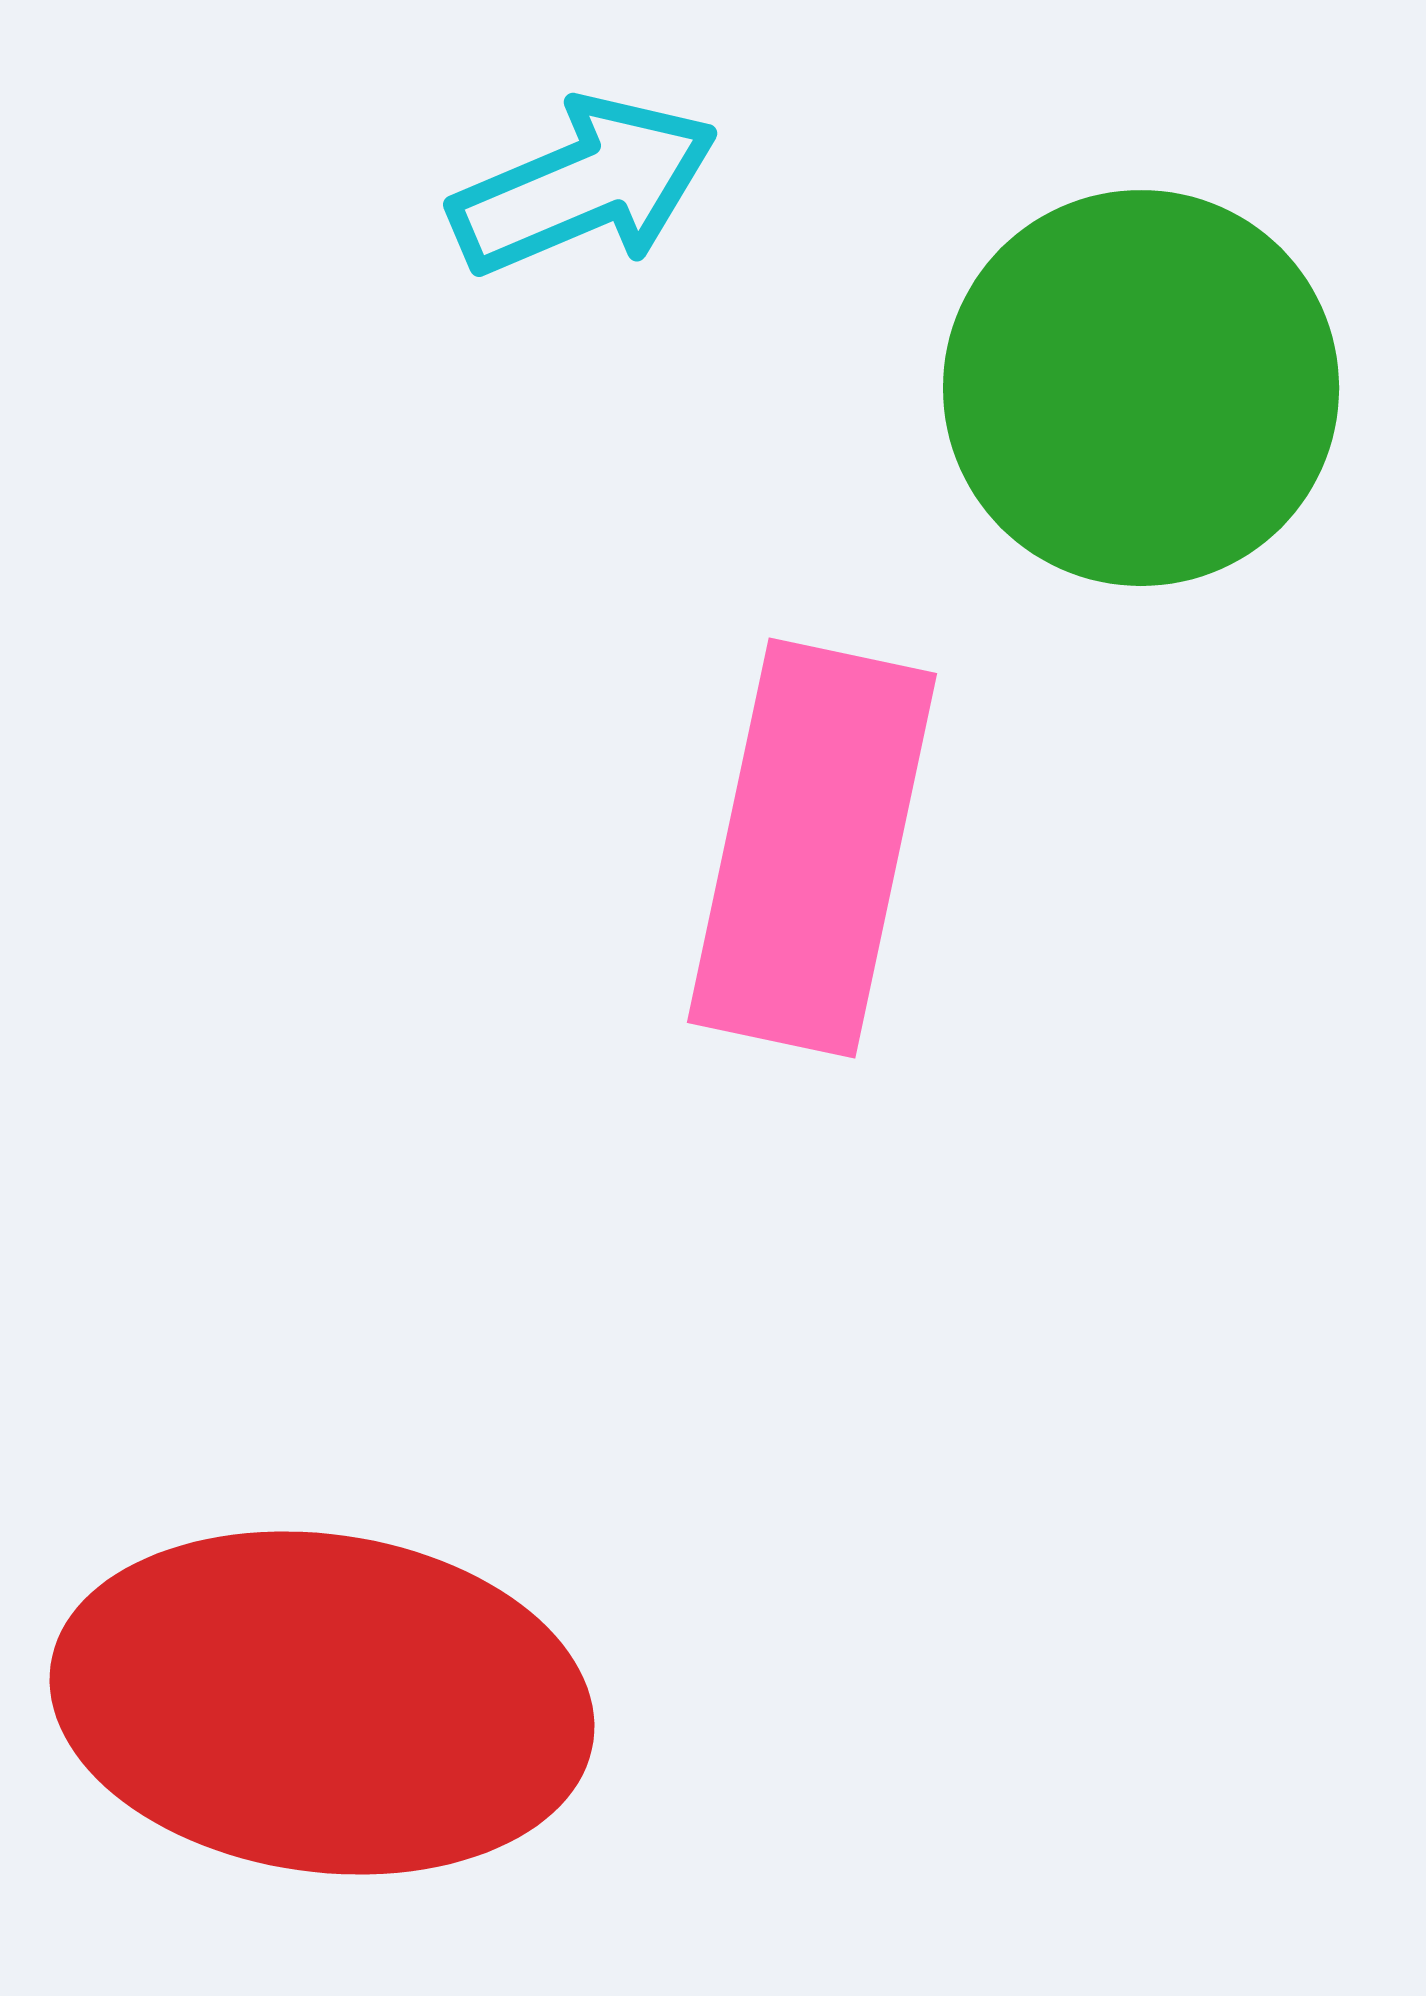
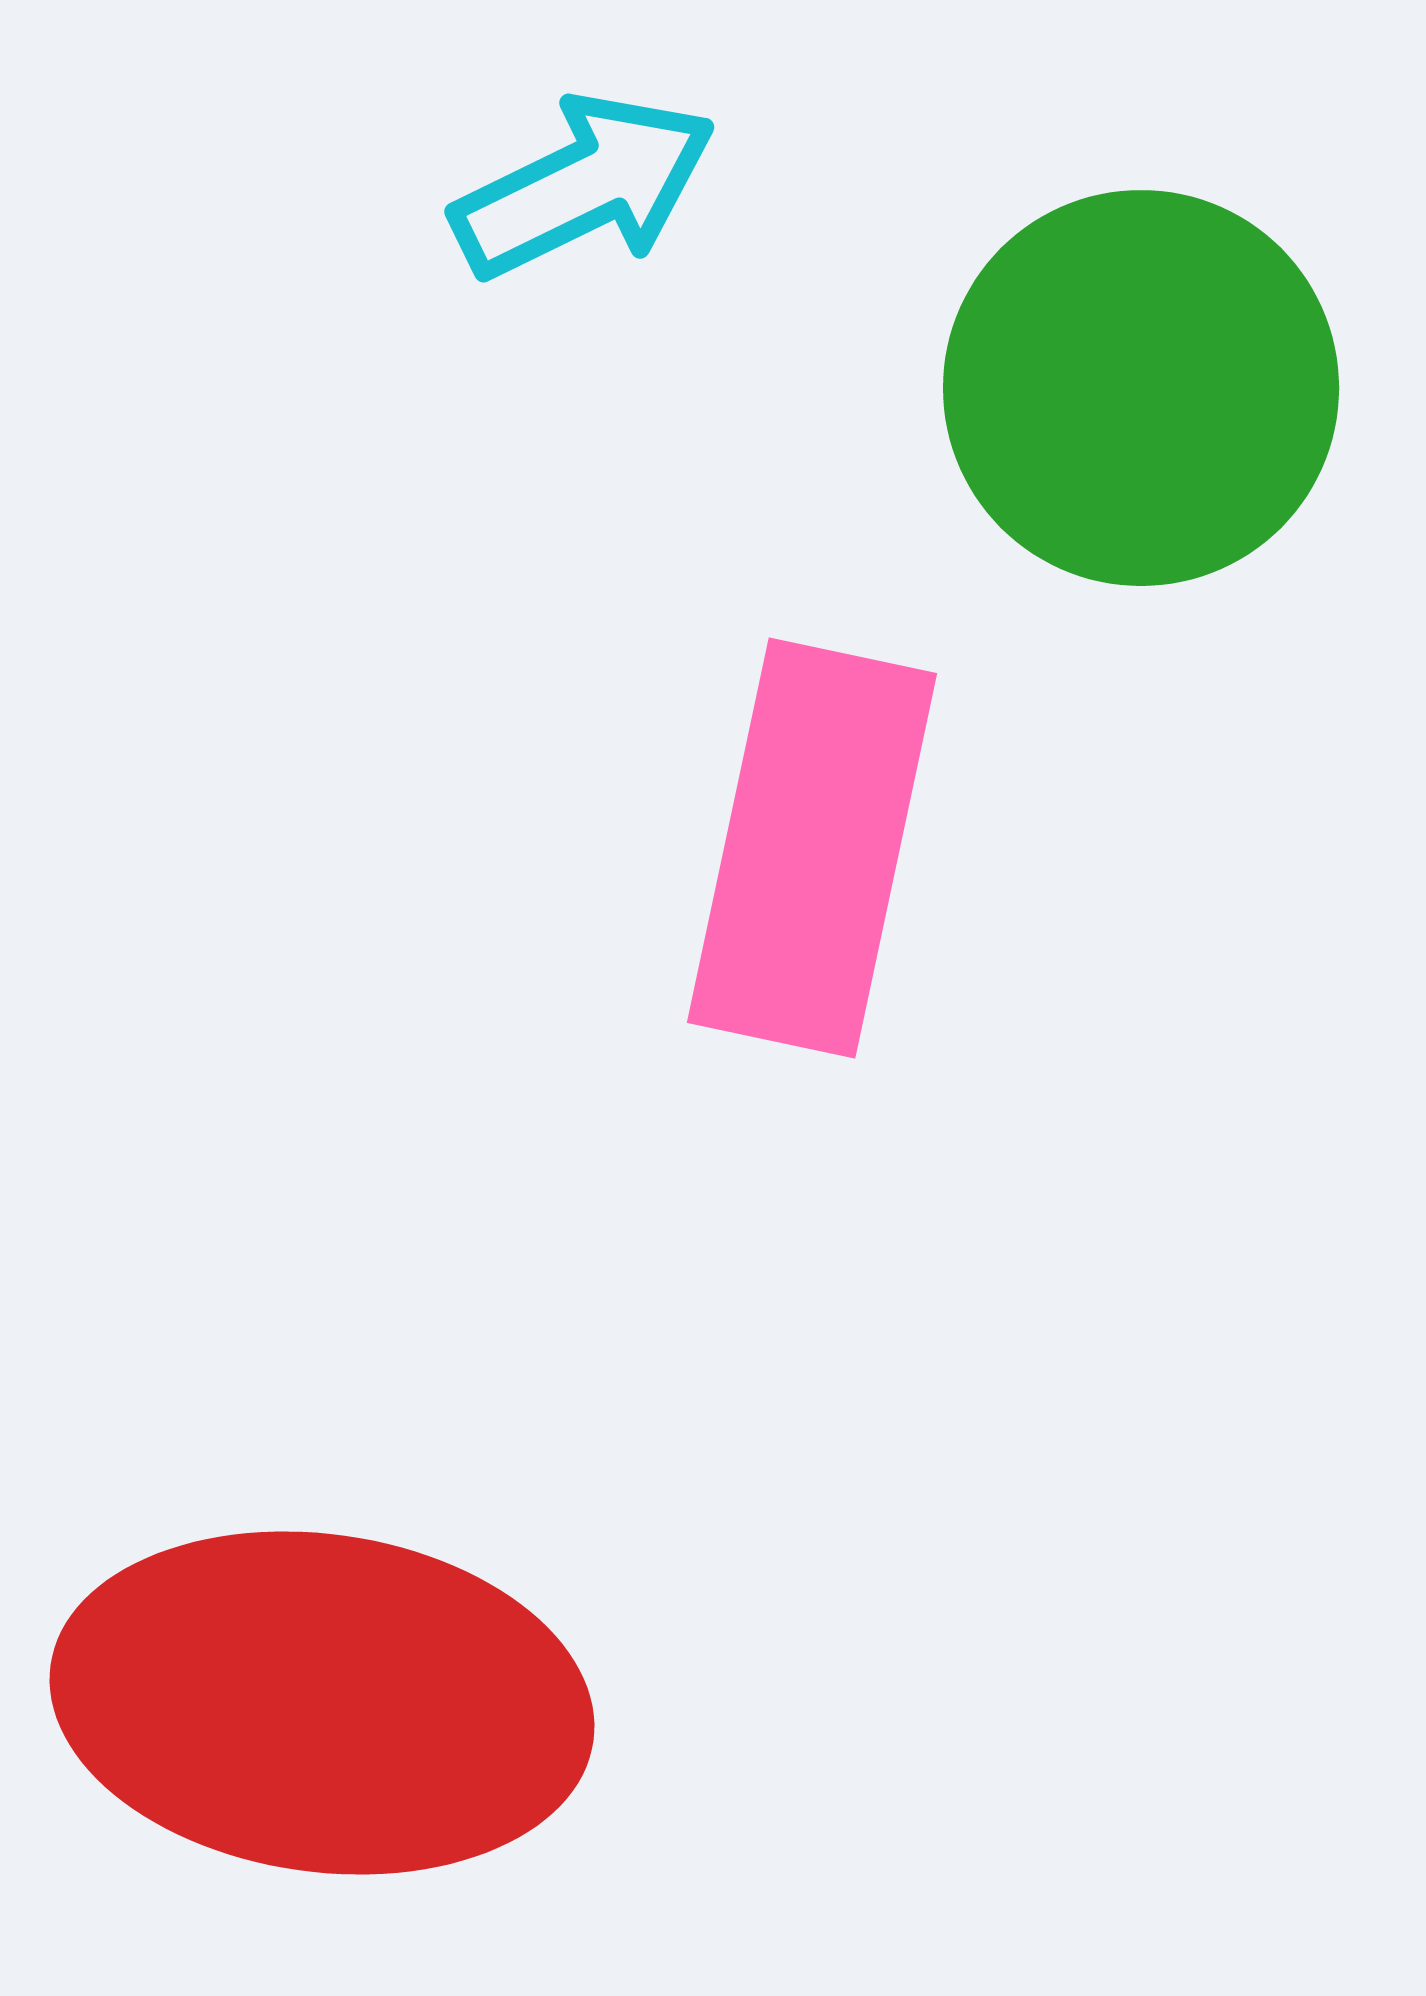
cyan arrow: rotated 3 degrees counterclockwise
